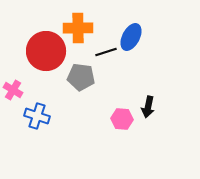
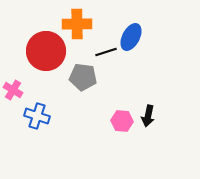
orange cross: moved 1 px left, 4 px up
gray pentagon: moved 2 px right
black arrow: moved 9 px down
pink hexagon: moved 2 px down
